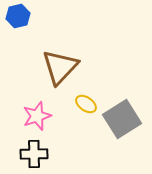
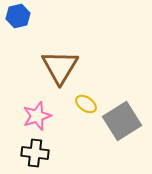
brown triangle: rotated 12 degrees counterclockwise
gray square: moved 2 px down
black cross: moved 1 px right, 1 px up; rotated 8 degrees clockwise
